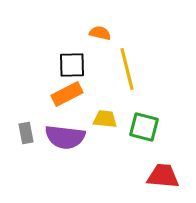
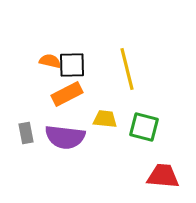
orange semicircle: moved 50 px left, 28 px down
